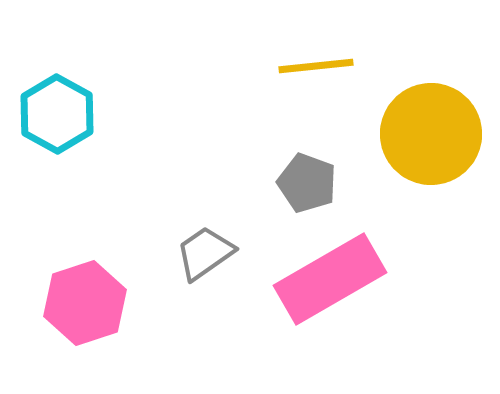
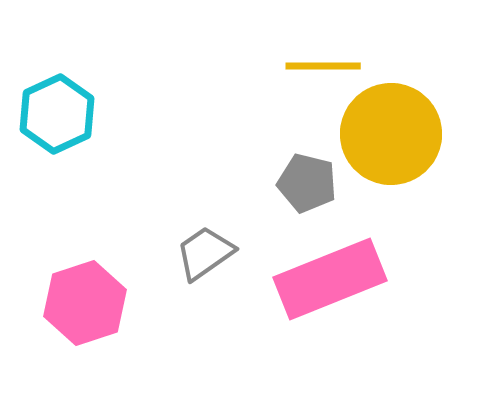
yellow line: moved 7 px right; rotated 6 degrees clockwise
cyan hexagon: rotated 6 degrees clockwise
yellow circle: moved 40 px left
gray pentagon: rotated 6 degrees counterclockwise
pink rectangle: rotated 8 degrees clockwise
